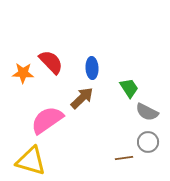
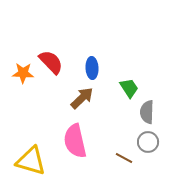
gray semicircle: rotated 65 degrees clockwise
pink semicircle: moved 28 px right, 21 px down; rotated 68 degrees counterclockwise
brown line: rotated 36 degrees clockwise
